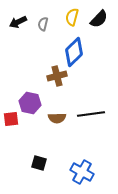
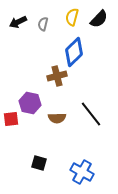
black line: rotated 60 degrees clockwise
